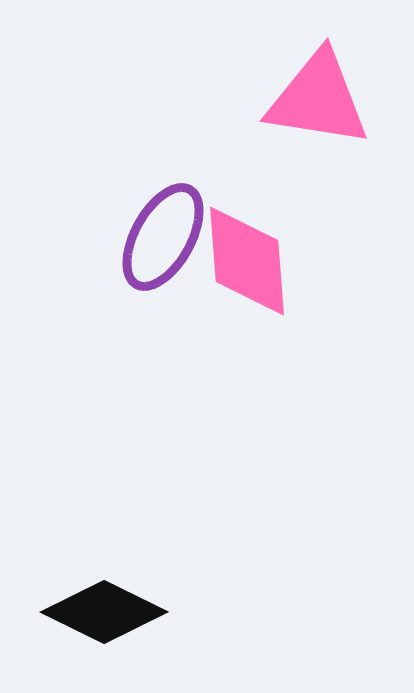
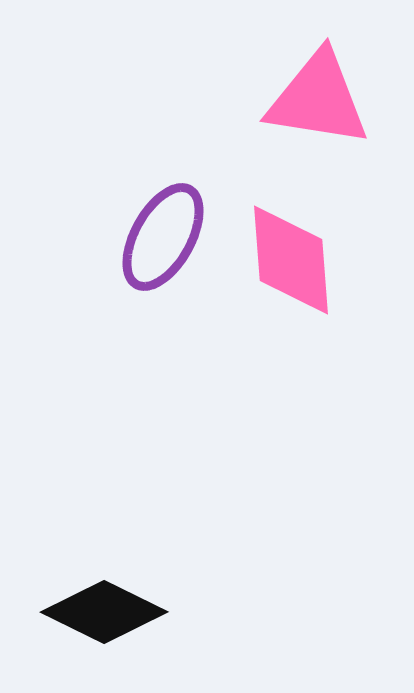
pink diamond: moved 44 px right, 1 px up
